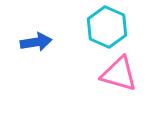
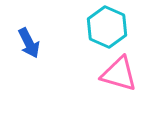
blue arrow: moved 7 px left, 1 px down; rotated 72 degrees clockwise
